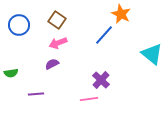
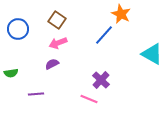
blue circle: moved 1 px left, 4 px down
cyan triangle: rotated 10 degrees counterclockwise
pink line: rotated 30 degrees clockwise
